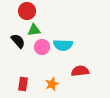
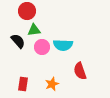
red semicircle: rotated 102 degrees counterclockwise
